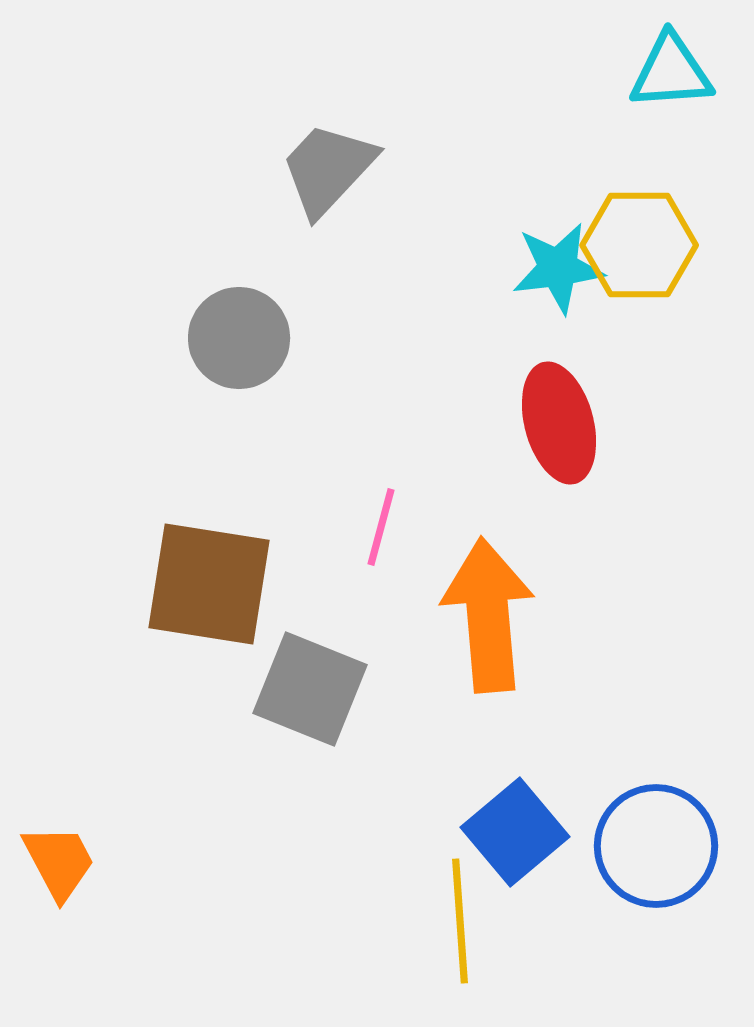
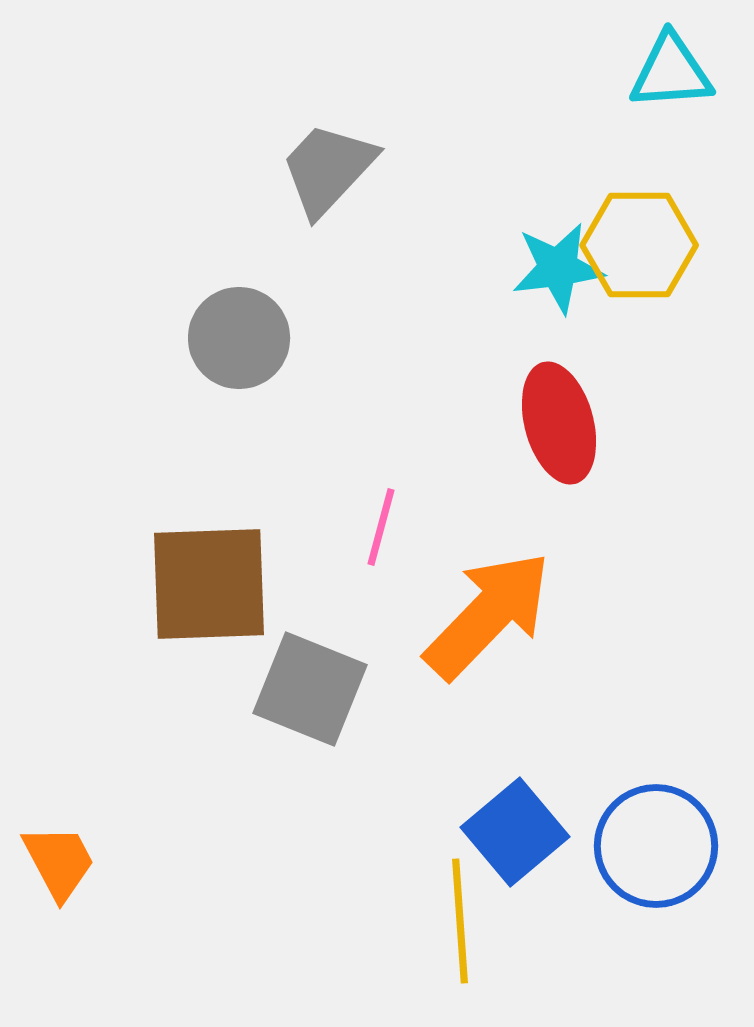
brown square: rotated 11 degrees counterclockwise
orange arrow: rotated 49 degrees clockwise
